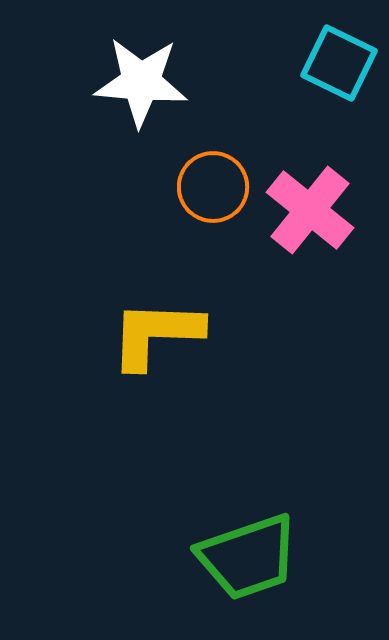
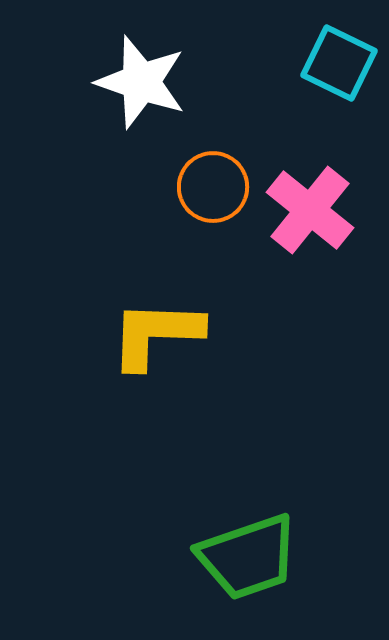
white star: rotated 14 degrees clockwise
